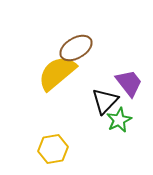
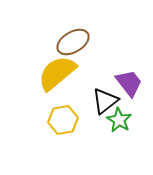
brown ellipse: moved 3 px left, 6 px up
black triangle: rotated 8 degrees clockwise
green star: rotated 15 degrees counterclockwise
yellow hexagon: moved 10 px right, 29 px up
